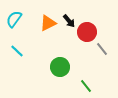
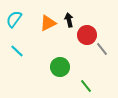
black arrow: moved 1 px up; rotated 152 degrees counterclockwise
red circle: moved 3 px down
